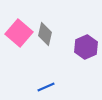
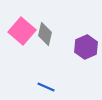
pink square: moved 3 px right, 2 px up
blue line: rotated 48 degrees clockwise
